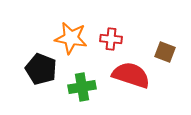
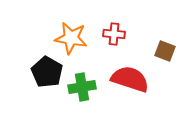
red cross: moved 3 px right, 5 px up
brown square: moved 1 px up
black pentagon: moved 6 px right, 3 px down; rotated 8 degrees clockwise
red semicircle: moved 1 px left, 4 px down
